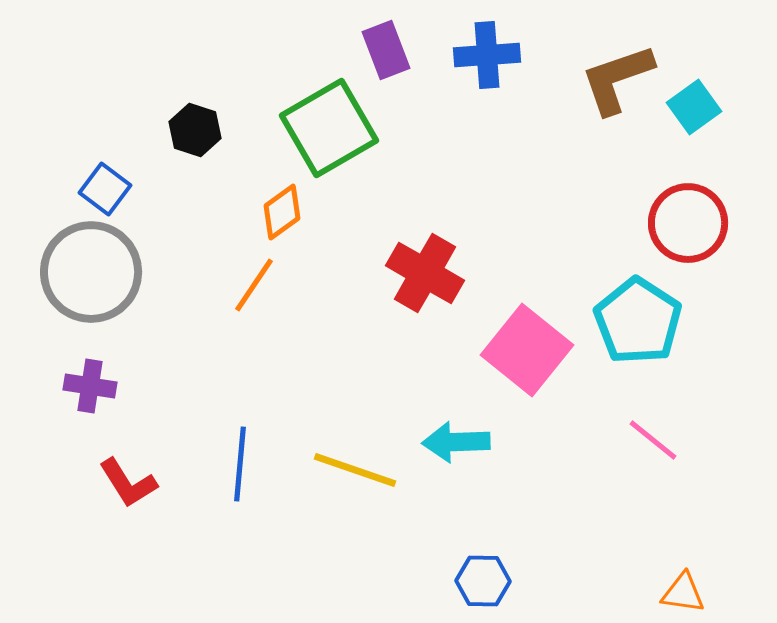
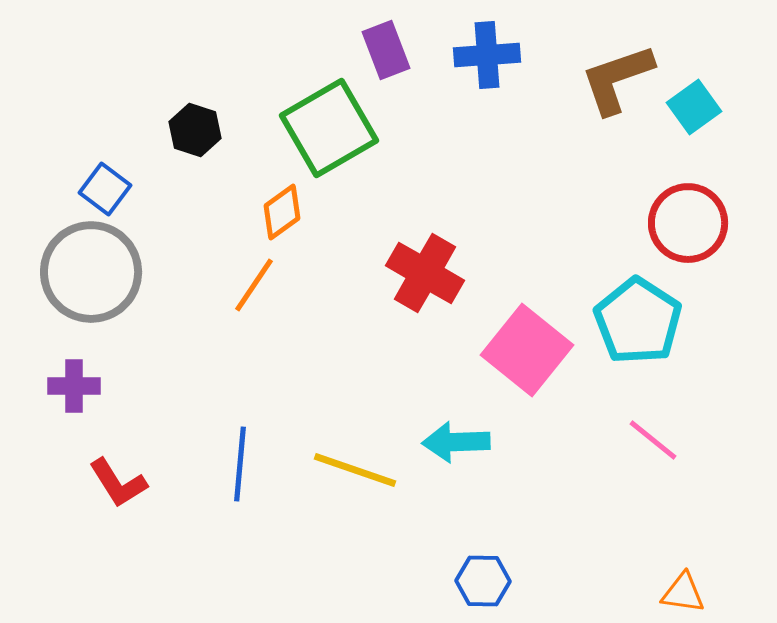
purple cross: moved 16 px left; rotated 9 degrees counterclockwise
red L-shape: moved 10 px left
